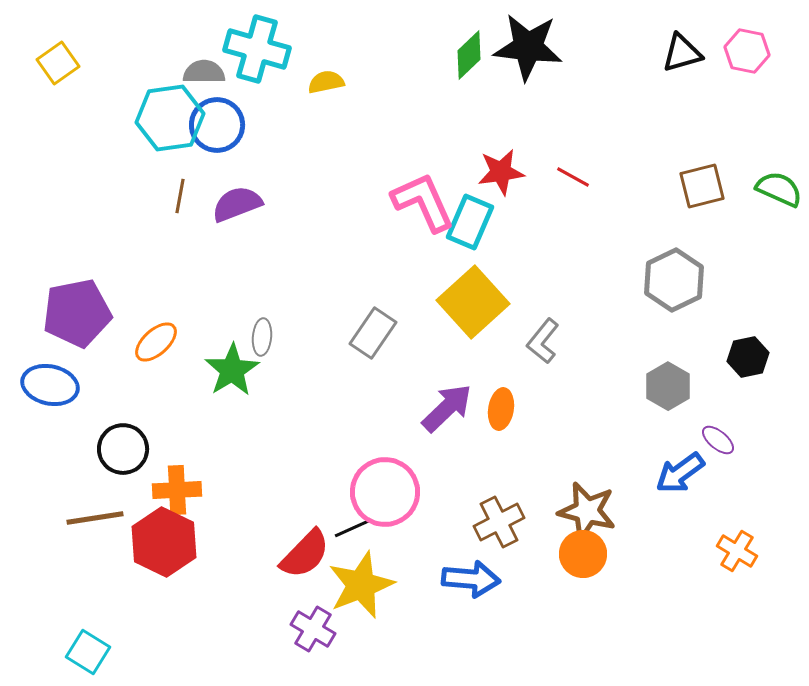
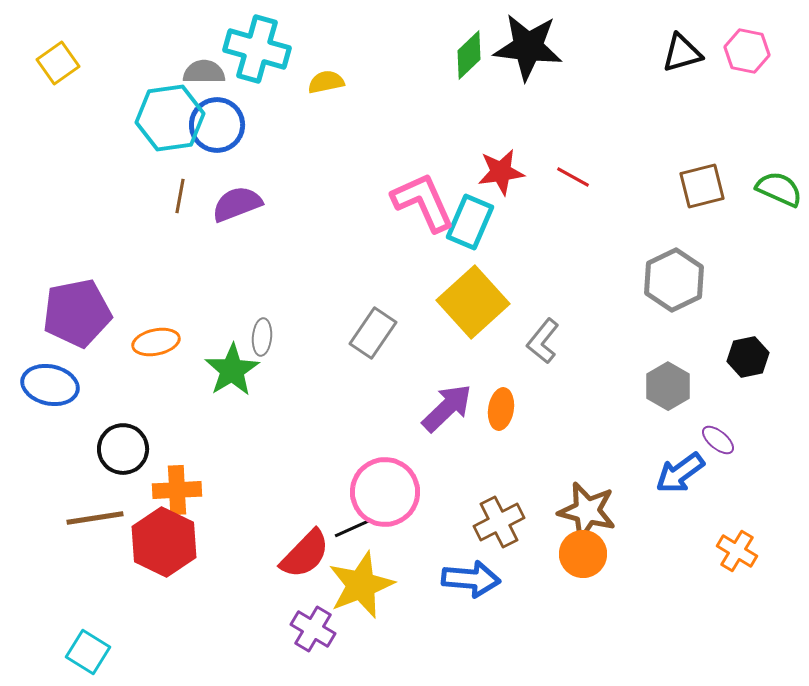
orange ellipse at (156, 342): rotated 30 degrees clockwise
